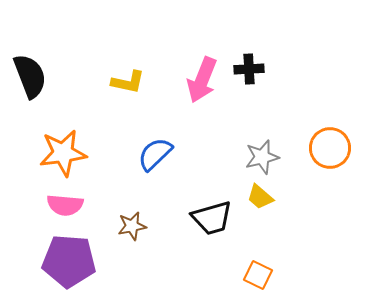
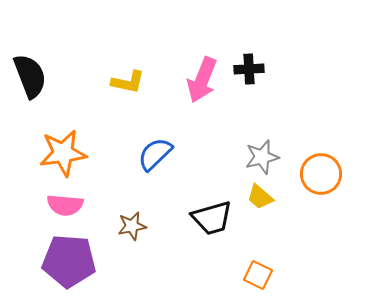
orange circle: moved 9 px left, 26 px down
